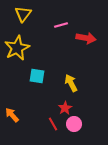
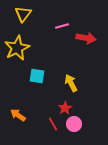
pink line: moved 1 px right, 1 px down
orange arrow: moved 6 px right; rotated 14 degrees counterclockwise
